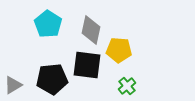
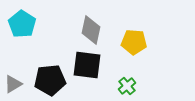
cyan pentagon: moved 26 px left
yellow pentagon: moved 15 px right, 8 px up
black pentagon: moved 2 px left, 1 px down
gray triangle: moved 1 px up
